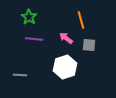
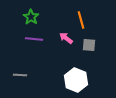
green star: moved 2 px right
white hexagon: moved 11 px right, 13 px down; rotated 20 degrees counterclockwise
